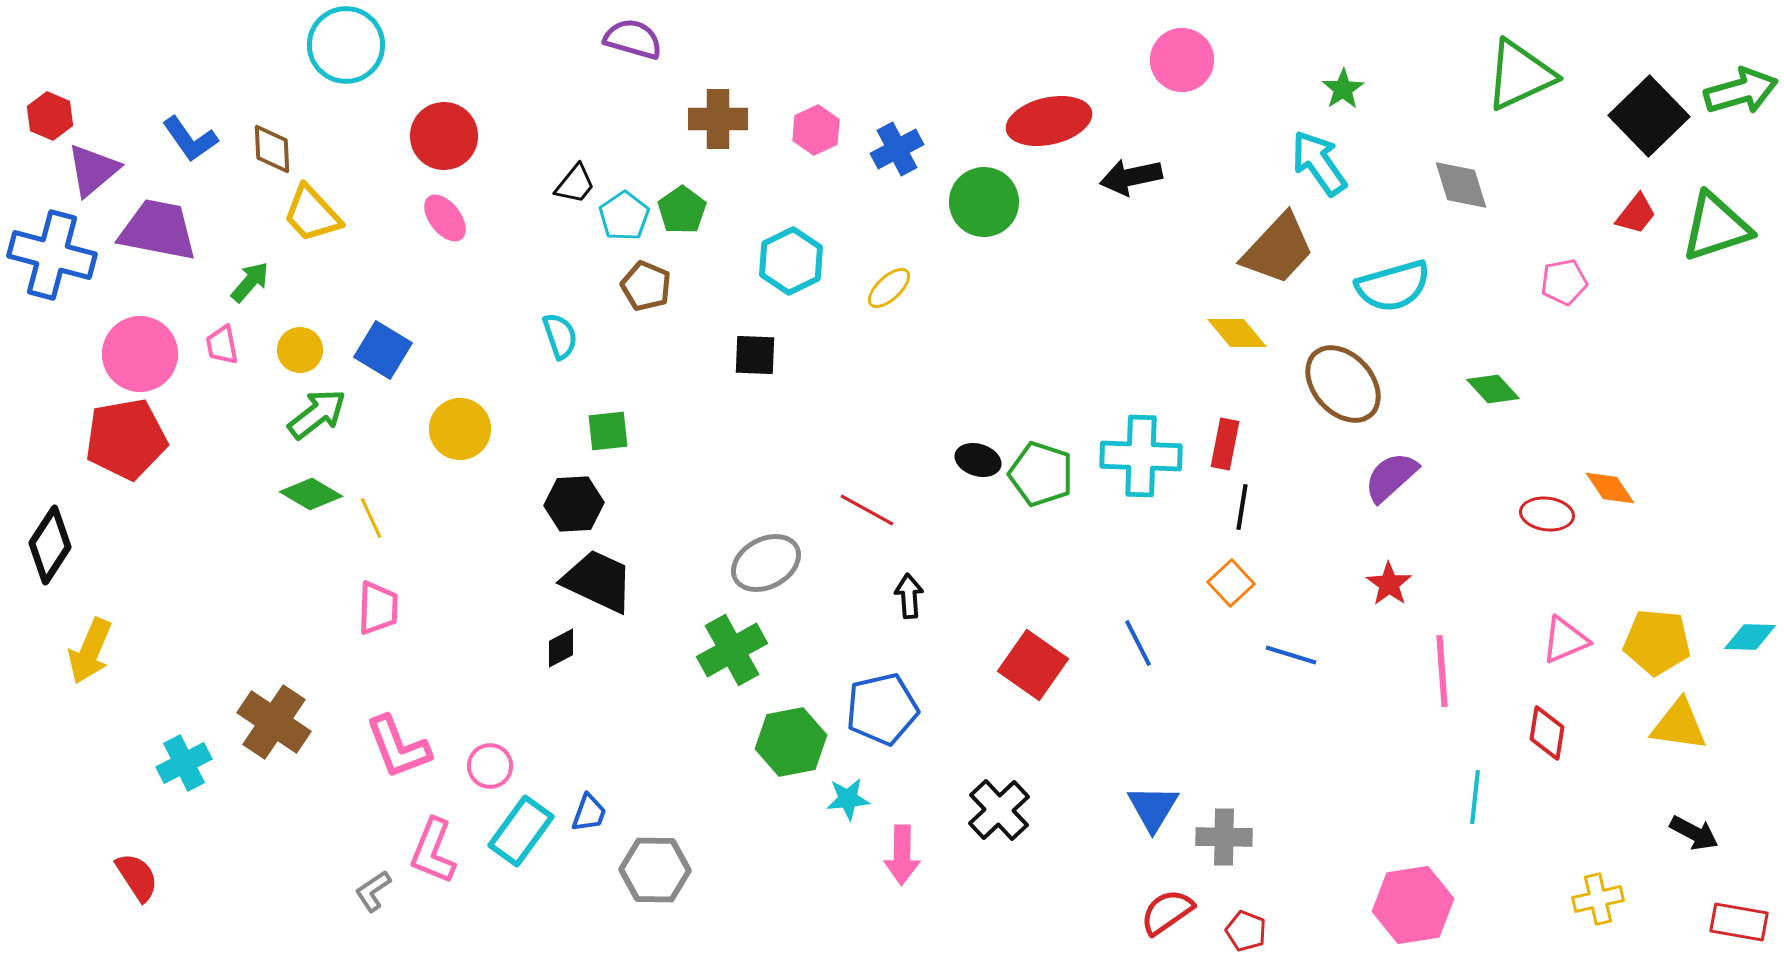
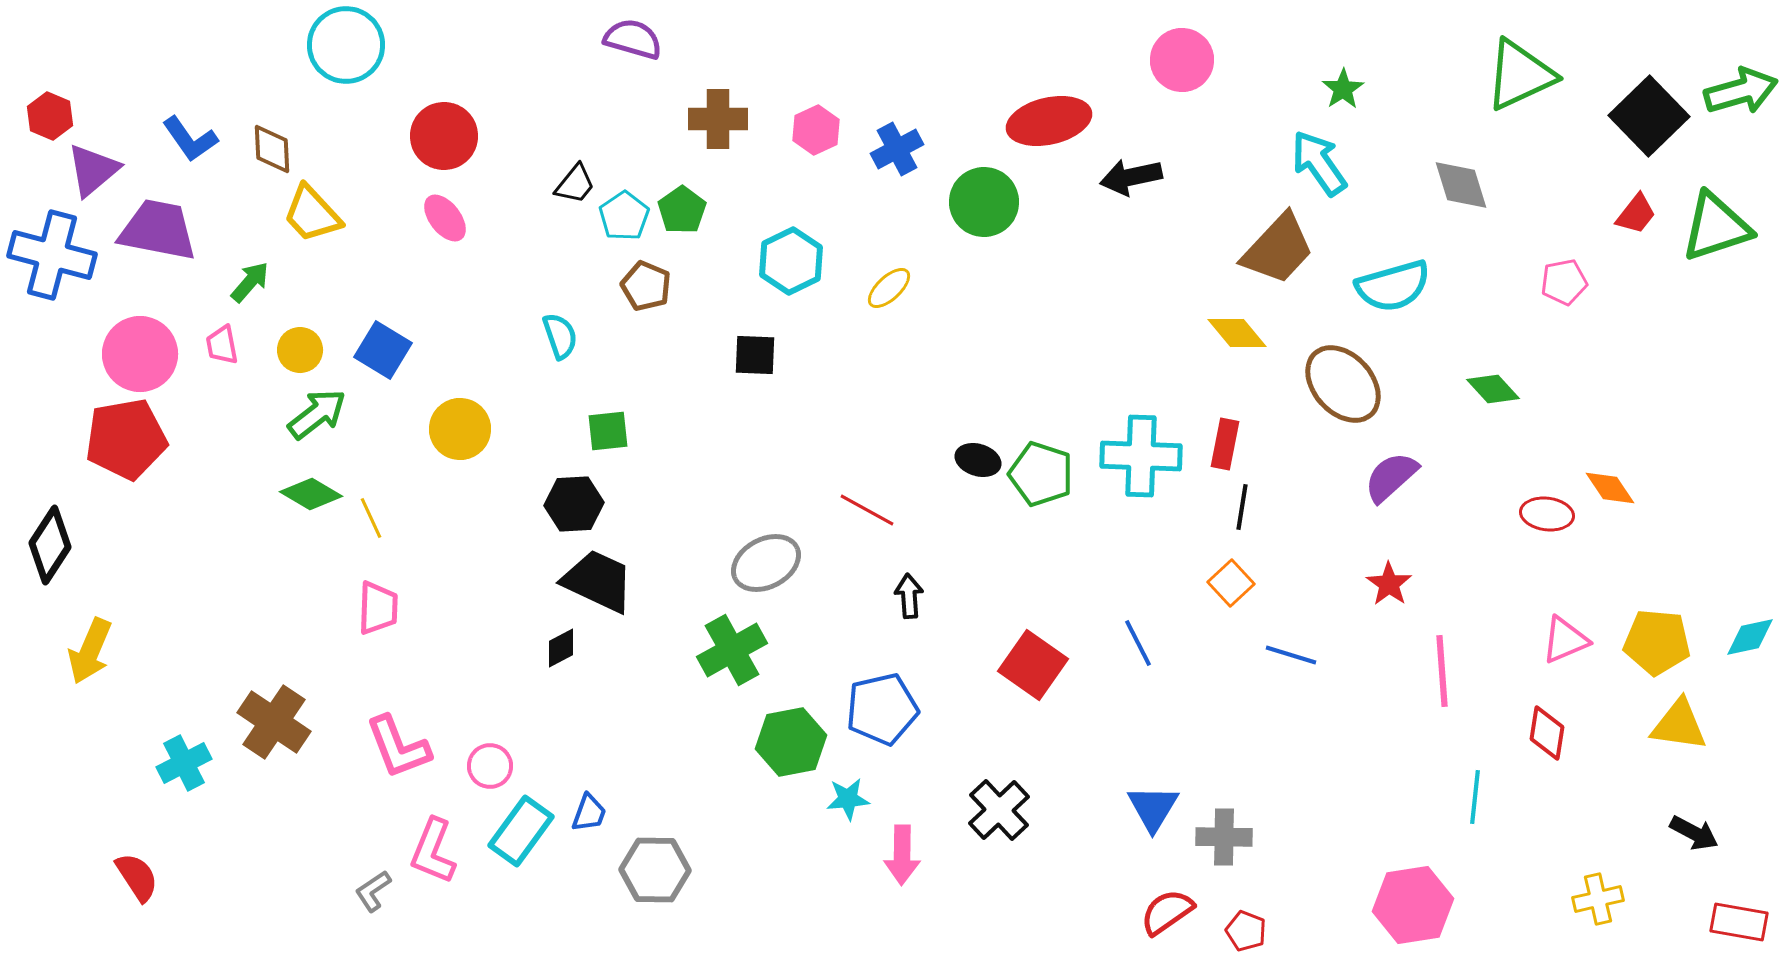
cyan diamond at (1750, 637): rotated 14 degrees counterclockwise
